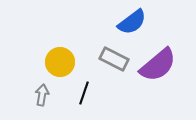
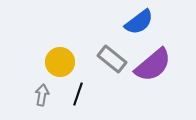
blue semicircle: moved 7 px right
gray rectangle: moved 2 px left; rotated 12 degrees clockwise
purple semicircle: moved 5 px left
black line: moved 6 px left, 1 px down
